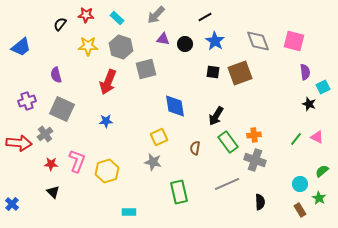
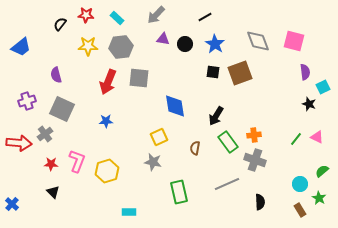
blue star at (215, 41): moved 3 px down
gray hexagon at (121, 47): rotated 25 degrees counterclockwise
gray square at (146, 69): moved 7 px left, 9 px down; rotated 20 degrees clockwise
